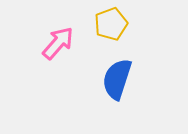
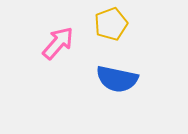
blue semicircle: rotated 96 degrees counterclockwise
